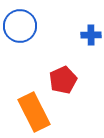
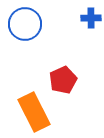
blue circle: moved 5 px right, 2 px up
blue cross: moved 17 px up
